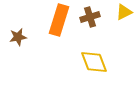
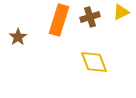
yellow triangle: moved 3 px left
brown star: rotated 24 degrees counterclockwise
